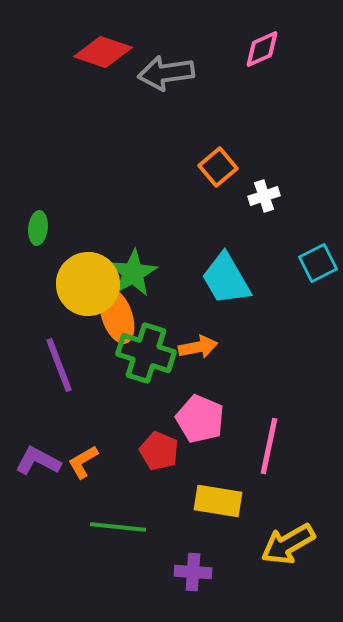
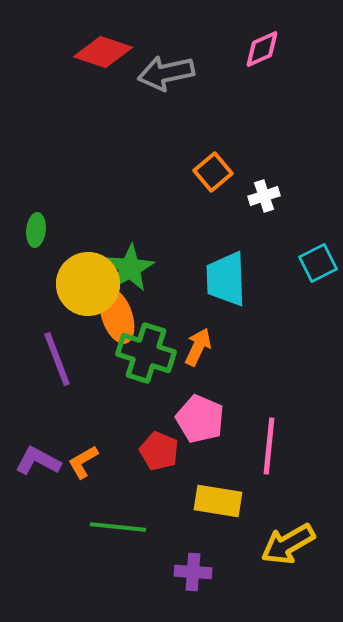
gray arrow: rotated 4 degrees counterclockwise
orange square: moved 5 px left, 5 px down
green ellipse: moved 2 px left, 2 px down
green star: moved 3 px left, 5 px up
cyan trapezoid: rotated 28 degrees clockwise
orange arrow: rotated 54 degrees counterclockwise
purple line: moved 2 px left, 6 px up
pink line: rotated 6 degrees counterclockwise
